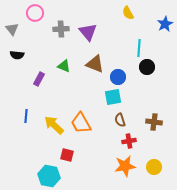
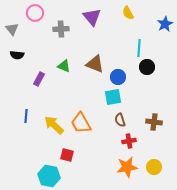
purple triangle: moved 4 px right, 15 px up
orange star: moved 2 px right, 1 px down
